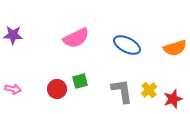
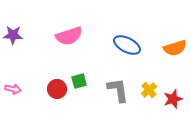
pink semicircle: moved 7 px left, 2 px up; rotated 8 degrees clockwise
green square: moved 1 px left
gray L-shape: moved 4 px left, 1 px up
